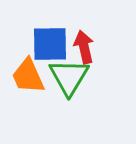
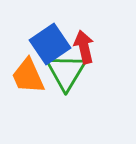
blue square: rotated 33 degrees counterclockwise
green triangle: moved 3 px left, 5 px up
